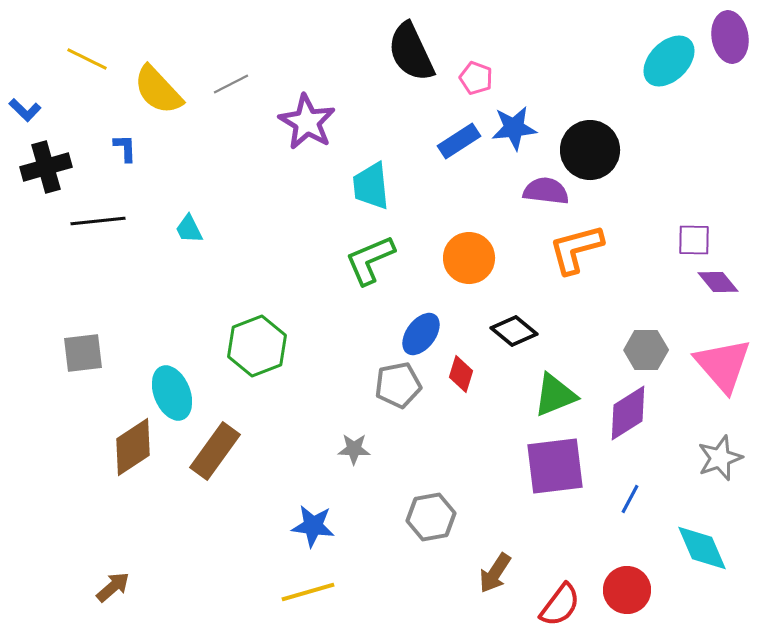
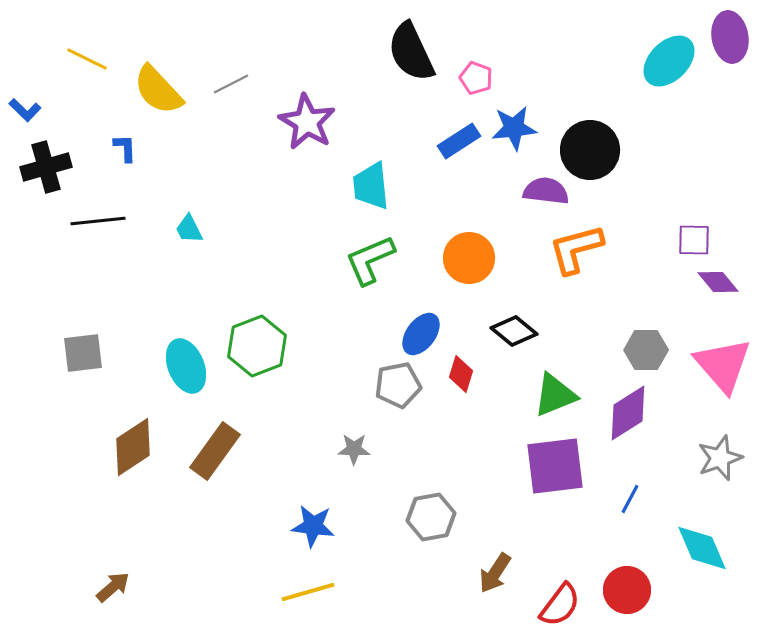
cyan ellipse at (172, 393): moved 14 px right, 27 px up
